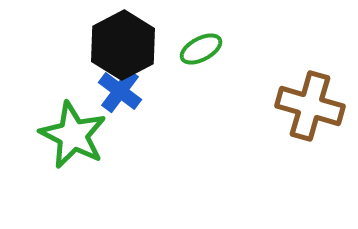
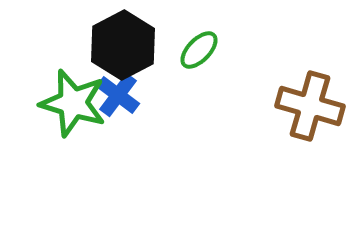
green ellipse: moved 2 px left, 1 px down; rotated 18 degrees counterclockwise
blue cross: moved 2 px left, 4 px down
green star: moved 32 px up; rotated 10 degrees counterclockwise
